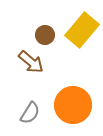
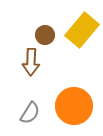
brown arrow: rotated 52 degrees clockwise
orange circle: moved 1 px right, 1 px down
